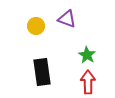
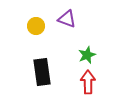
green star: rotated 18 degrees clockwise
